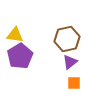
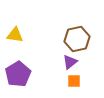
brown hexagon: moved 10 px right
purple pentagon: moved 2 px left, 18 px down
orange square: moved 2 px up
